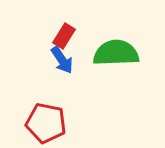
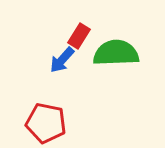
red rectangle: moved 15 px right
blue arrow: rotated 76 degrees clockwise
